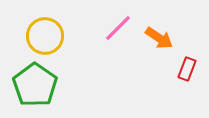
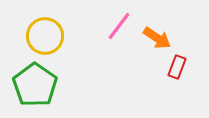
pink line: moved 1 px right, 2 px up; rotated 8 degrees counterclockwise
orange arrow: moved 2 px left
red rectangle: moved 10 px left, 2 px up
